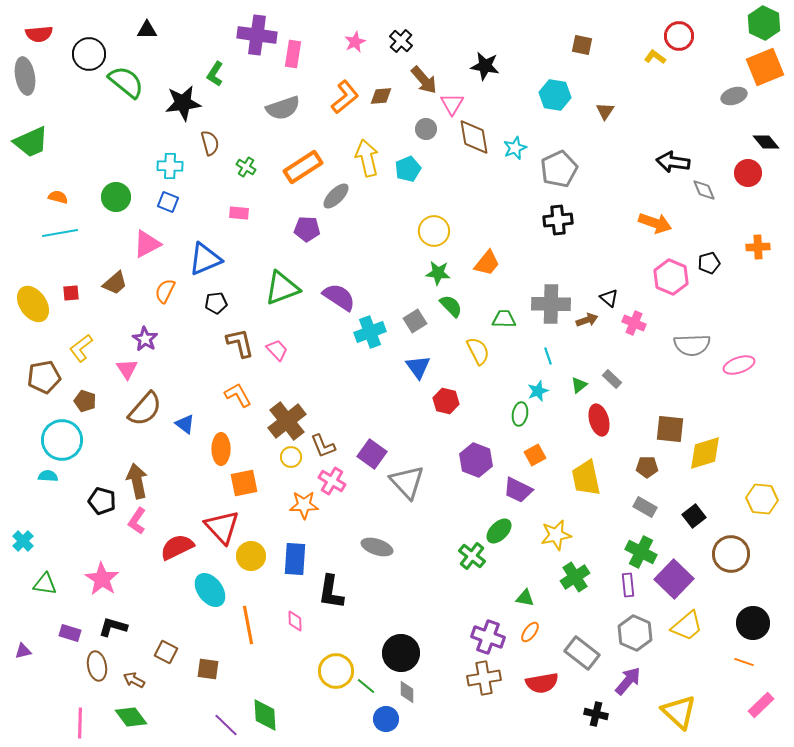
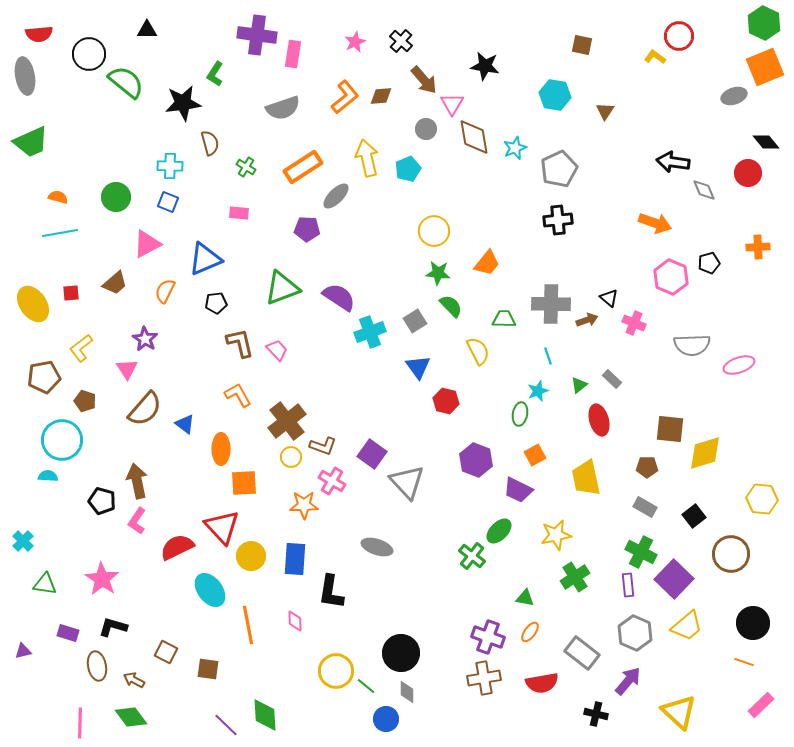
brown L-shape at (323, 446): rotated 48 degrees counterclockwise
orange square at (244, 483): rotated 8 degrees clockwise
purple rectangle at (70, 633): moved 2 px left
